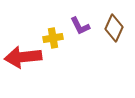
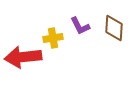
brown diamond: rotated 20 degrees counterclockwise
